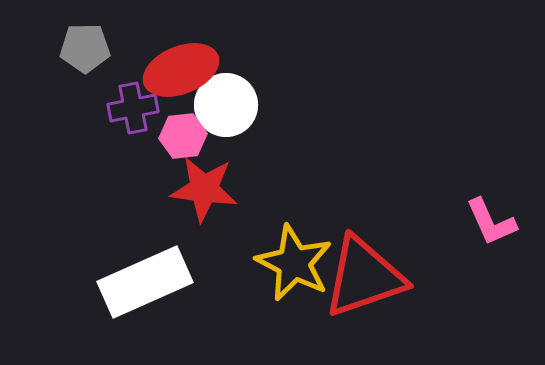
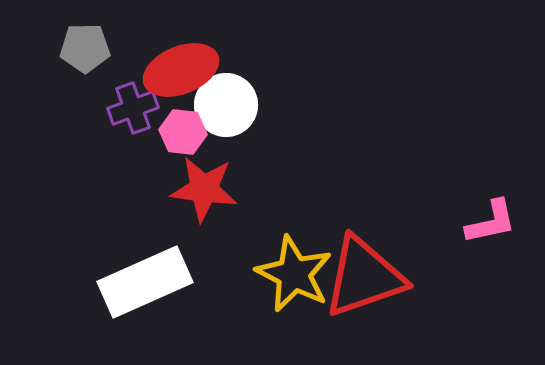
purple cross: rotated 9 degrees counterclockwise
pink hexagon: moved 4 px up; rotated 12 degrees clockwise
pink L-shape: rotated 78 degrees counterclockwise
yellow star: moved 11 px down
